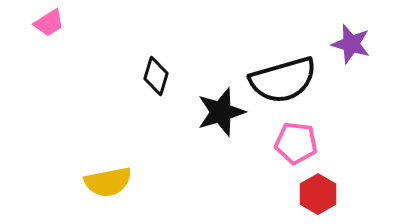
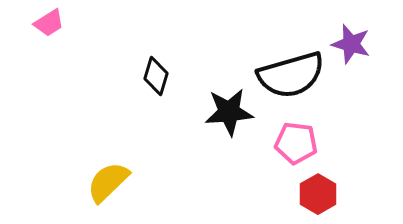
black semicircle: moved 8 px right, 5 px up
black star: moved 8 px right; rotated 12 degrees clockwise
yellow semicircle: rotated 147 degrees clockwise
